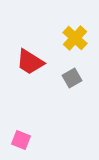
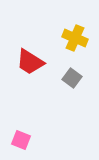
yellow cross: rotated 20 degrees counterclockwise
gray square: rotated 24 degrees counterclockwise
